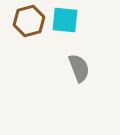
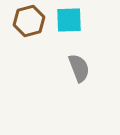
cyan square: moved 4 px right; rotated 8 degrees counterclockwise
